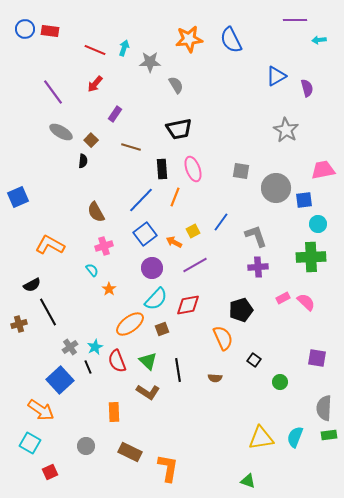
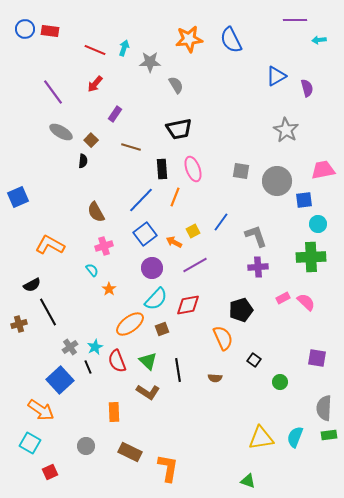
gray circle at (276, 188): moved 1 px right, 7 px up
